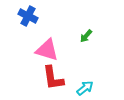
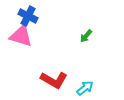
pink triangle: moved 26 px left, 14 px up
red L-shape: moved 1 px right, 2 px down; rotated 52 degrees counterclockwise
